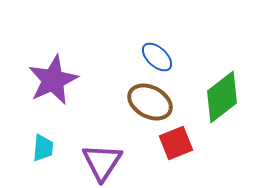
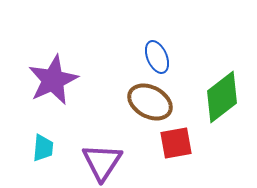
blue ellipse: rotated 24 degrees clockwise
red square: rotated 12 degrees clockwise
